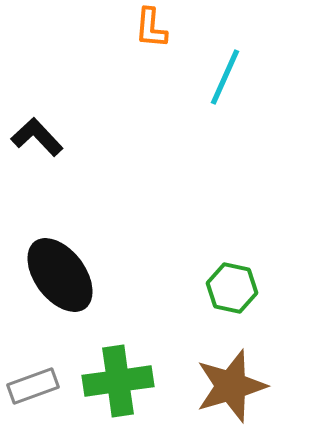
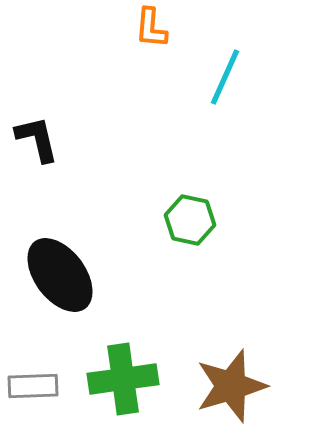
black L-shape: moved 2 px down; rotated 30 degrees clockwise
green hexagon: moved 42 px left, 68 px up
green cross: moved 5 px right, 2 px up
gray rectangle: rotated 18 degrees clockwise
